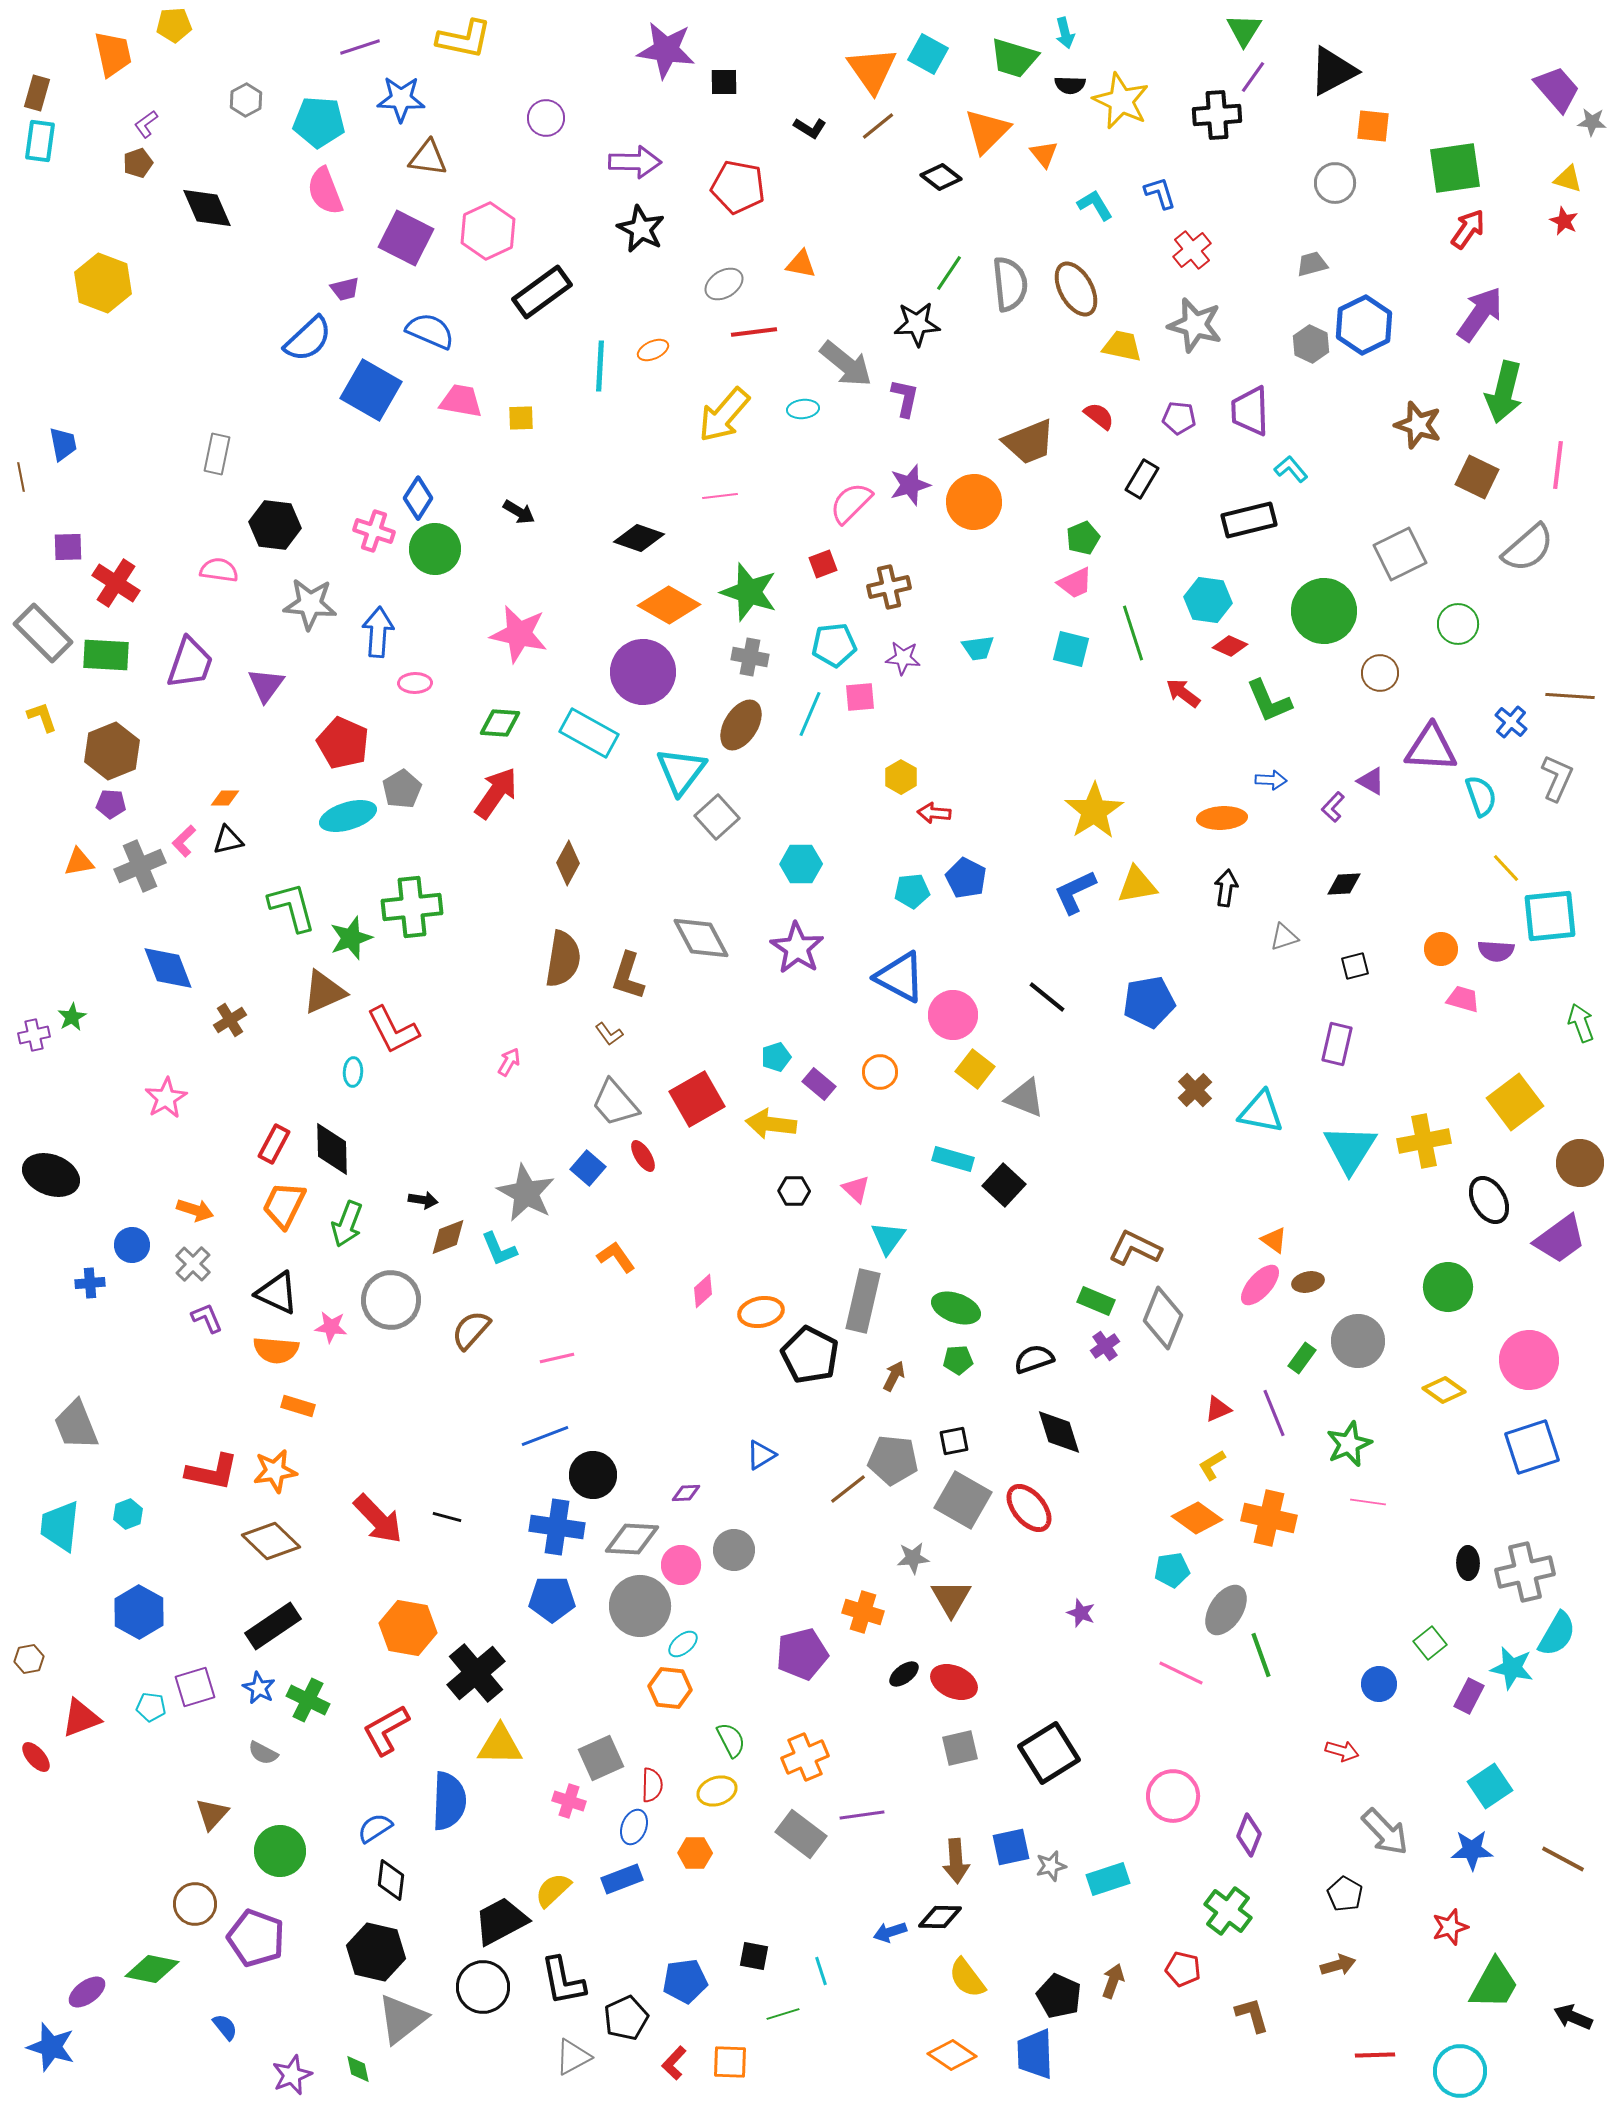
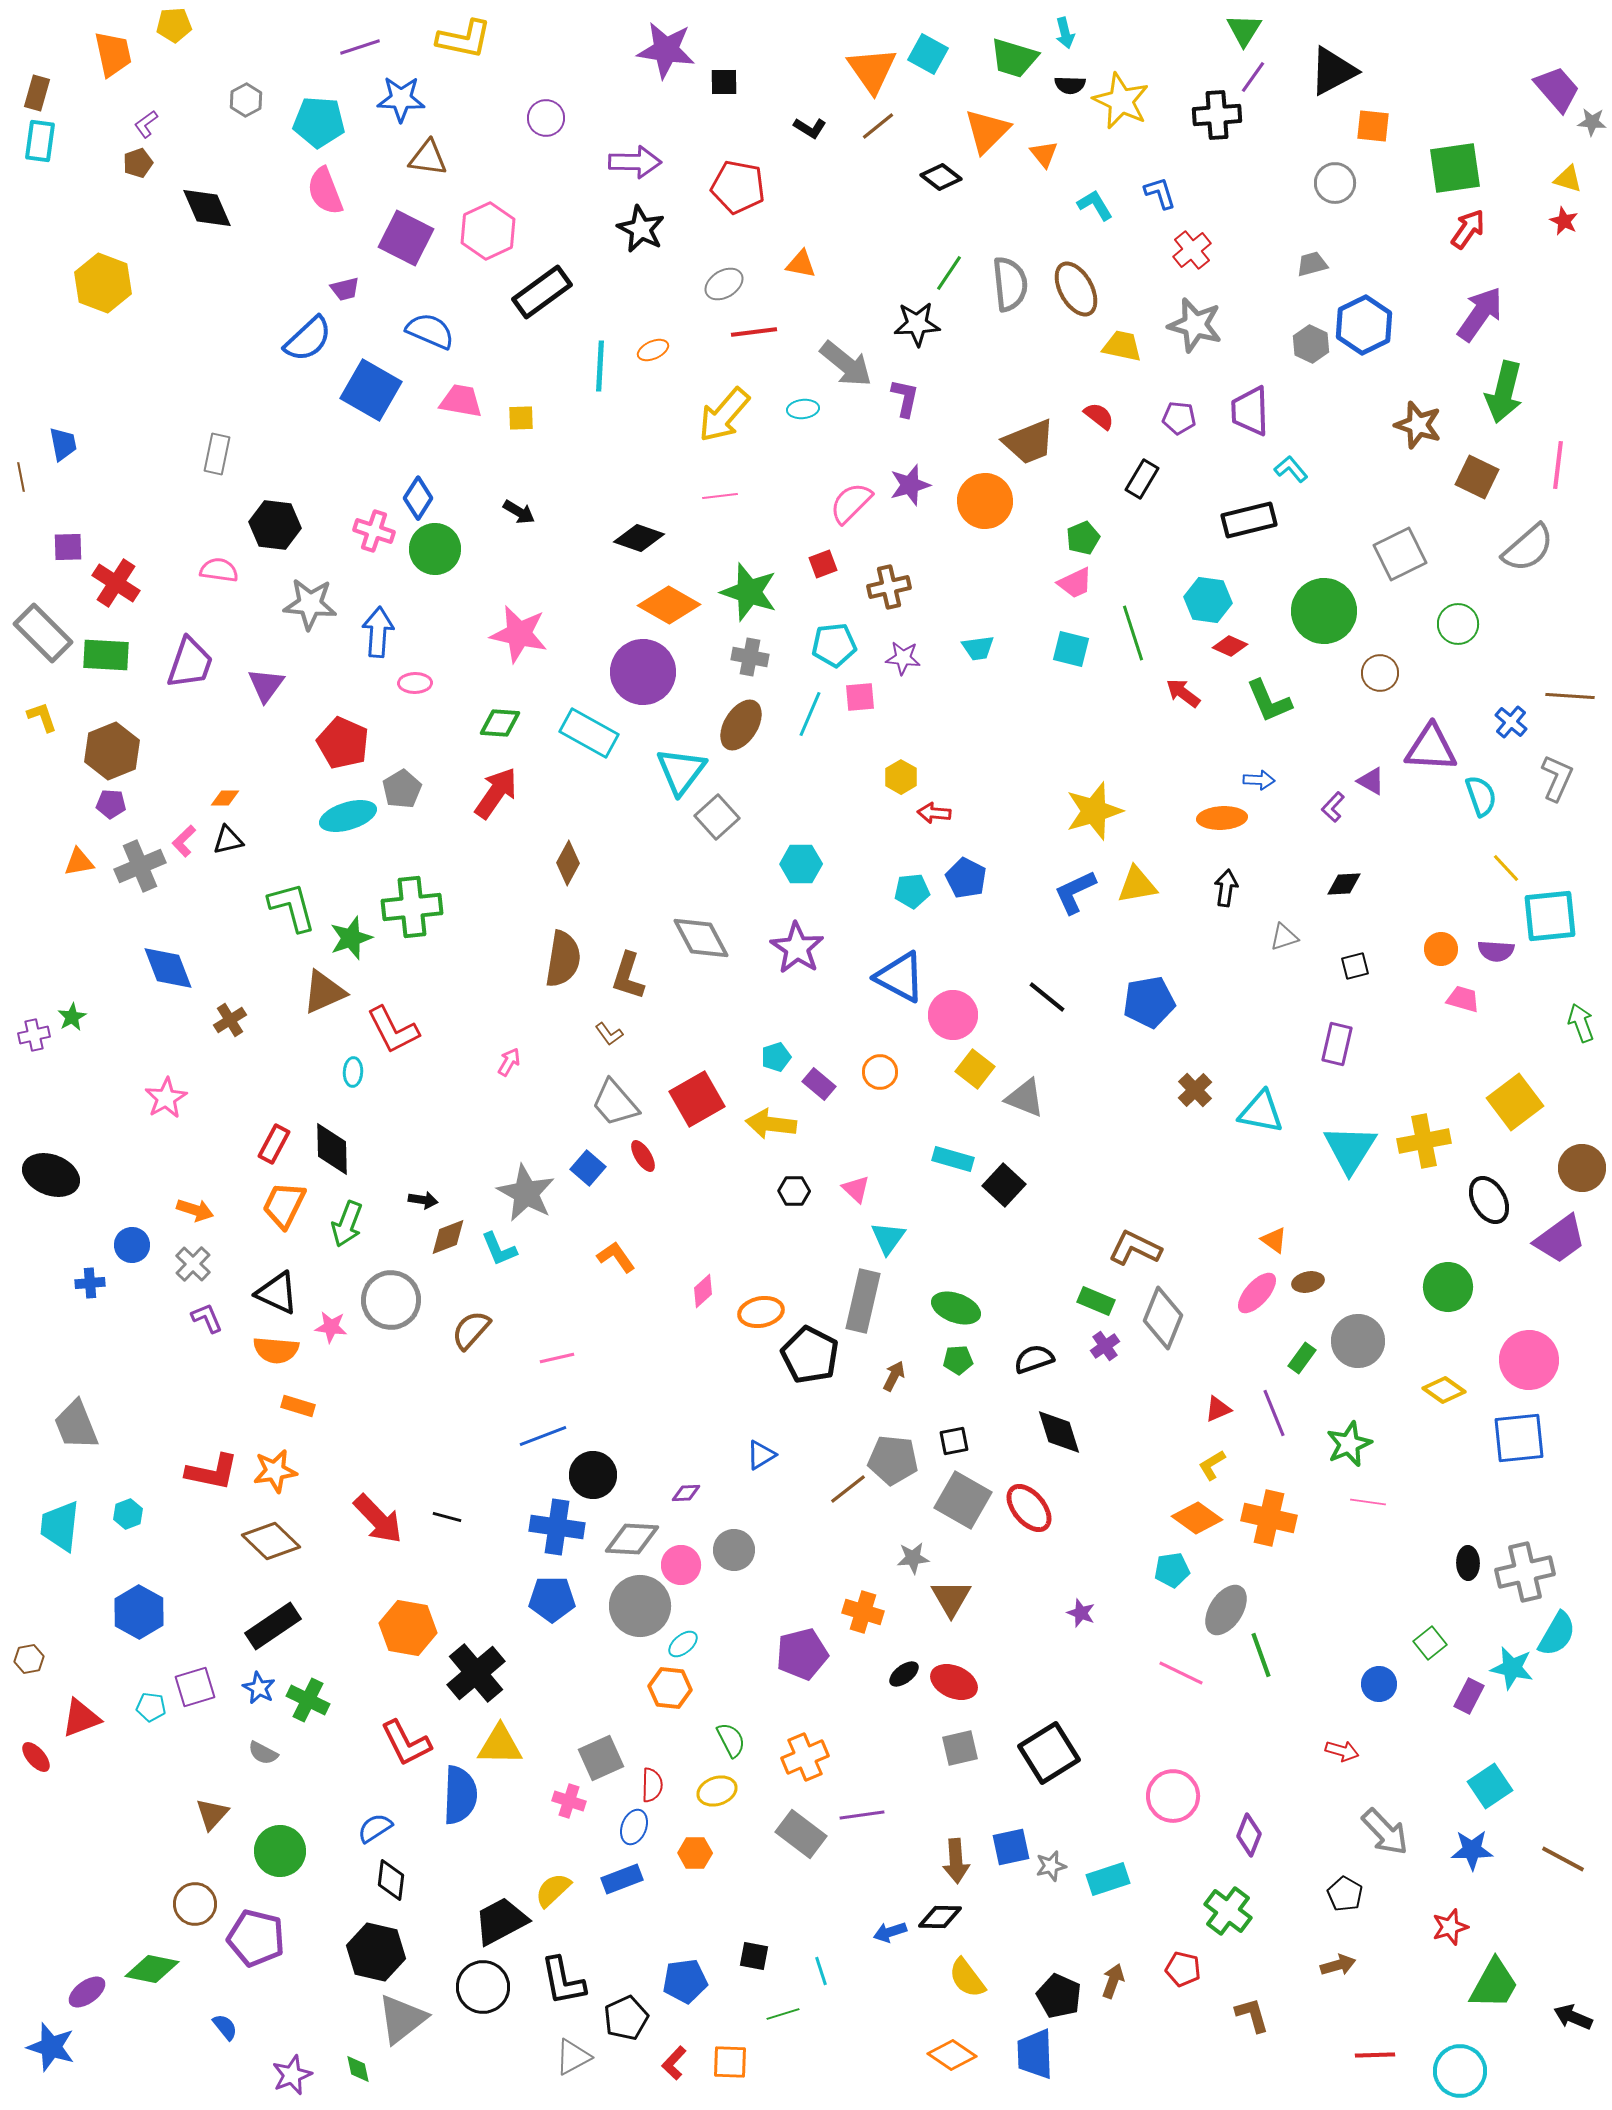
orange circle at (974, 502): moved 11 px right, 1 px up
blue arrow at (1271, 780): moved 12 px left
yellow star at (1094, 811): rotated 16 degrees clockwise
brown circle at (1580, 1163): moved 2 px right, 5 px down
pink ellipse at (1260, 1285): moved 3 px left, 8 px down
blue line at (545, 1436): moved 2 px left
blue square at (1532, 1447): moved 13 px left, 9 px up; rotated 12 degrees clockwise
red L-shape at (386, 1730): moved 20 px right, 13 px down; rotated 88 degrees counterclockwise
blue semicircle at (449, 1801): moved 11 px right, 6 px up
purple pentagon at (256, 1938): rotated 6 degrees counterclockwise
